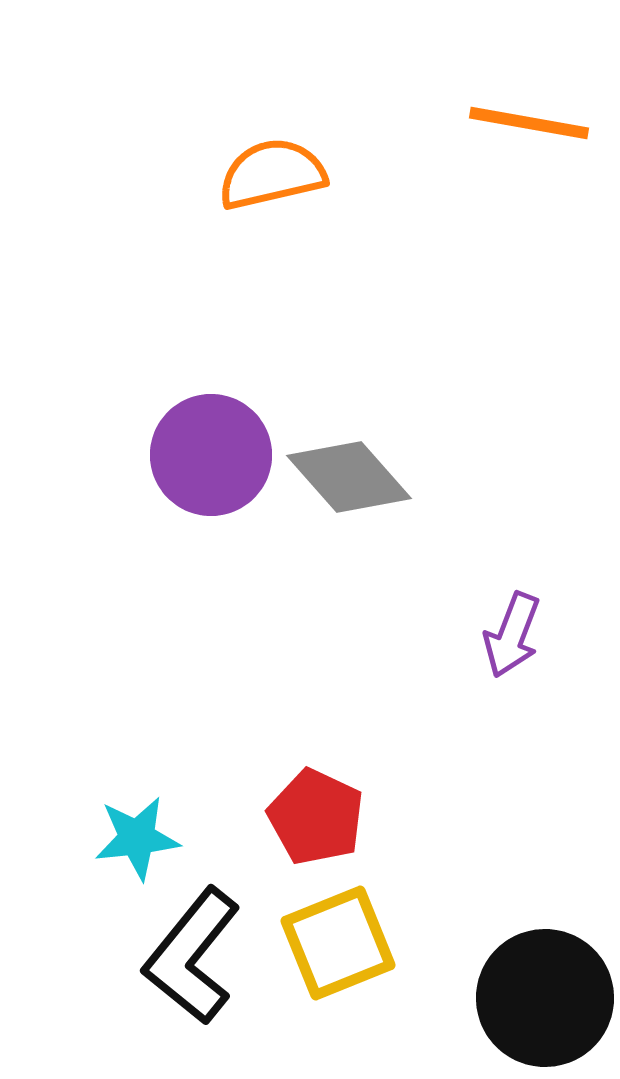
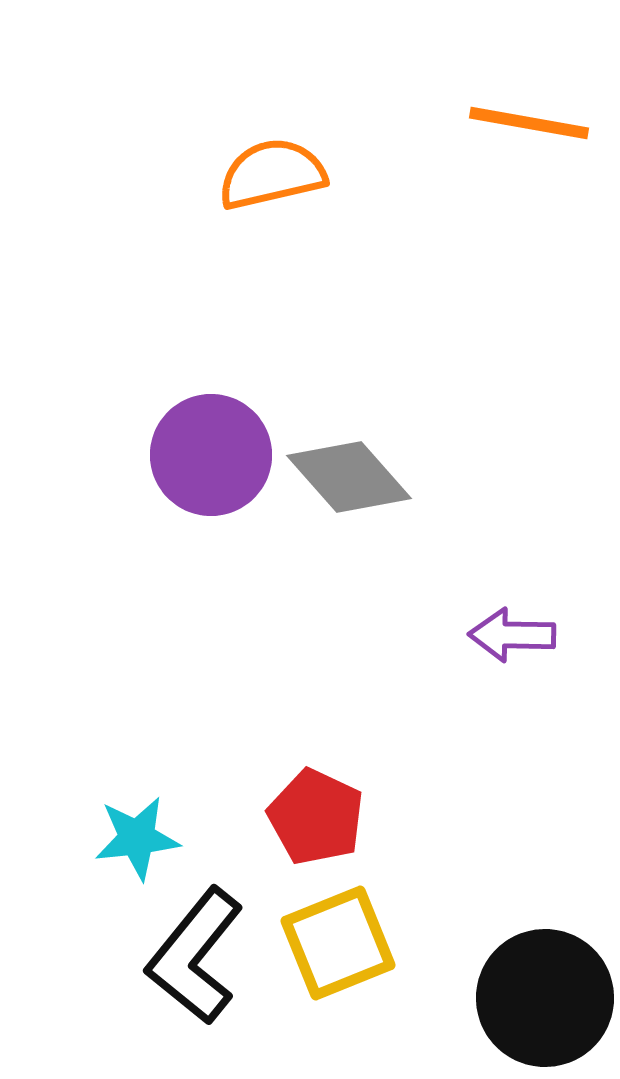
purple arrow: rotated 70 degrees clockwise
black L-shape: moved 3 px right
